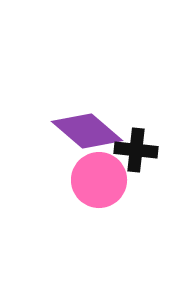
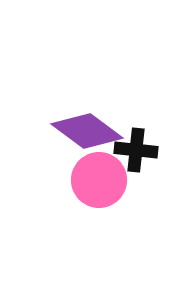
purple diamond: rotated 4 degrees counterclockwise
